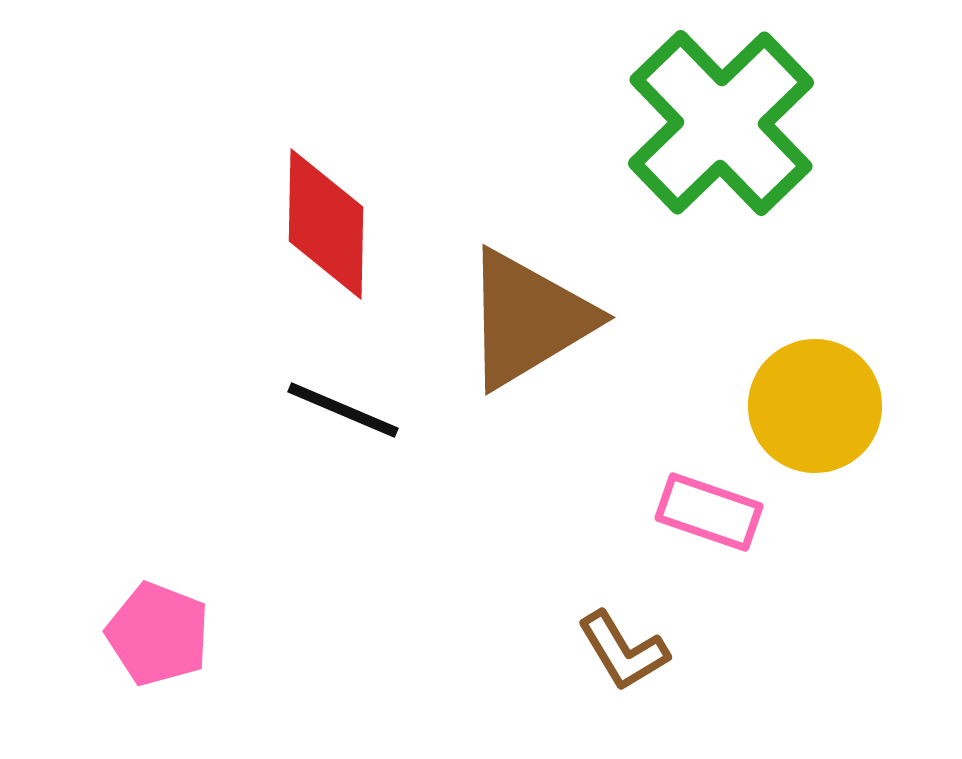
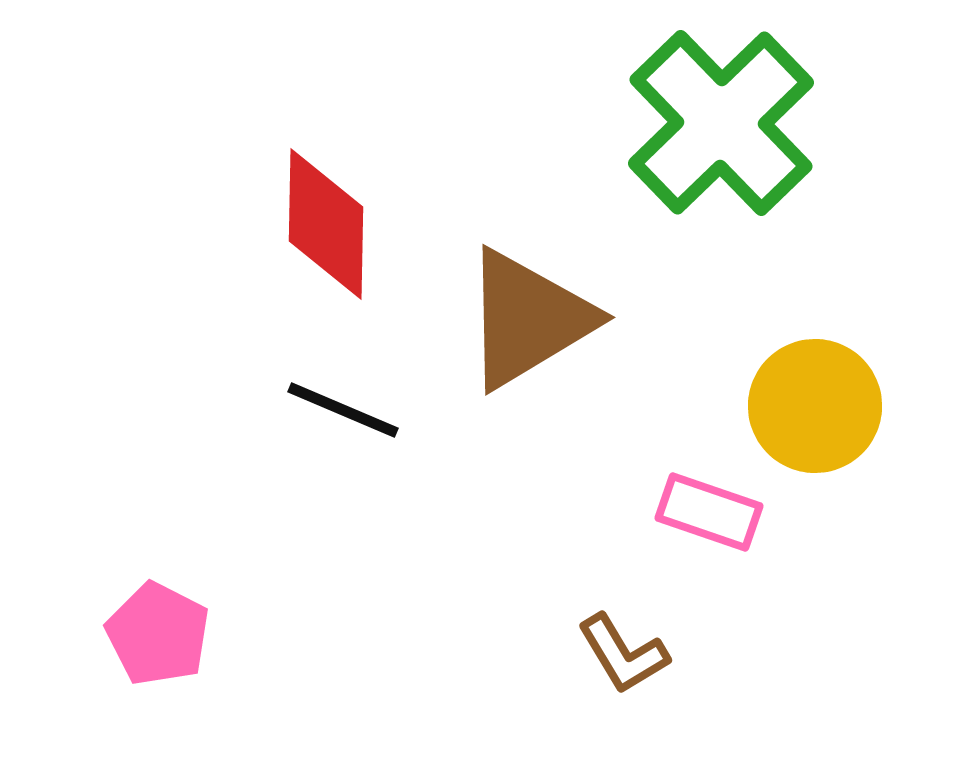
pink pentagon: rotated 6 degrees clockwise
brown L-shape: moved 3 px down
